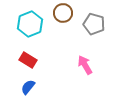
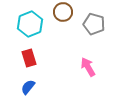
brown circle: moved 1 px up
red rectangle: moved 1 px right, 2 px up; rotated 42 degrees clockwise
pink arrow: moved 3 px right, 2 px down
